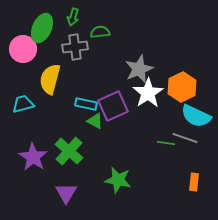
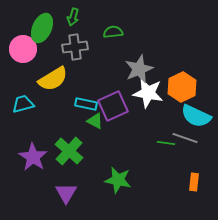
green semicircle: moved 13 px right
yellow semicircle: moved 3 px right; rotated 136 degrees counterclockwise
white star: rotated 28 degrees counterclockwise
